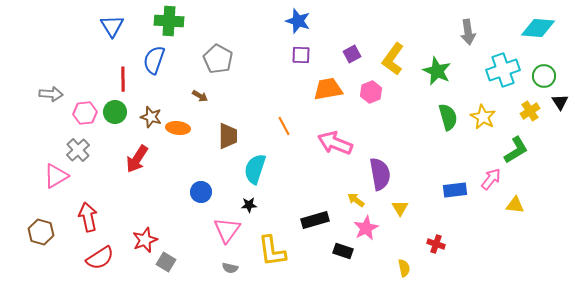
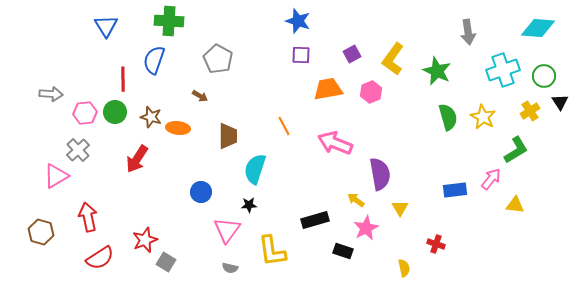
blue triangle at (112, 26): moved 6 px left
